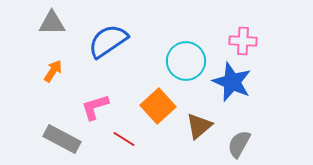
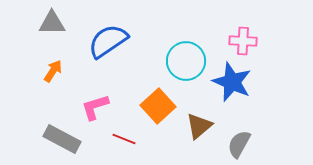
red line: rotated 10 degrees counterclockwise
